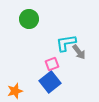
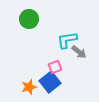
cyan L-shape: moved 1 px right, 3 px up
gray arrow: rotated 14 degrees counterclockwise
pink square: moved 3 px right, 3 px down
orange star: moved 14 px right, 4 px up
